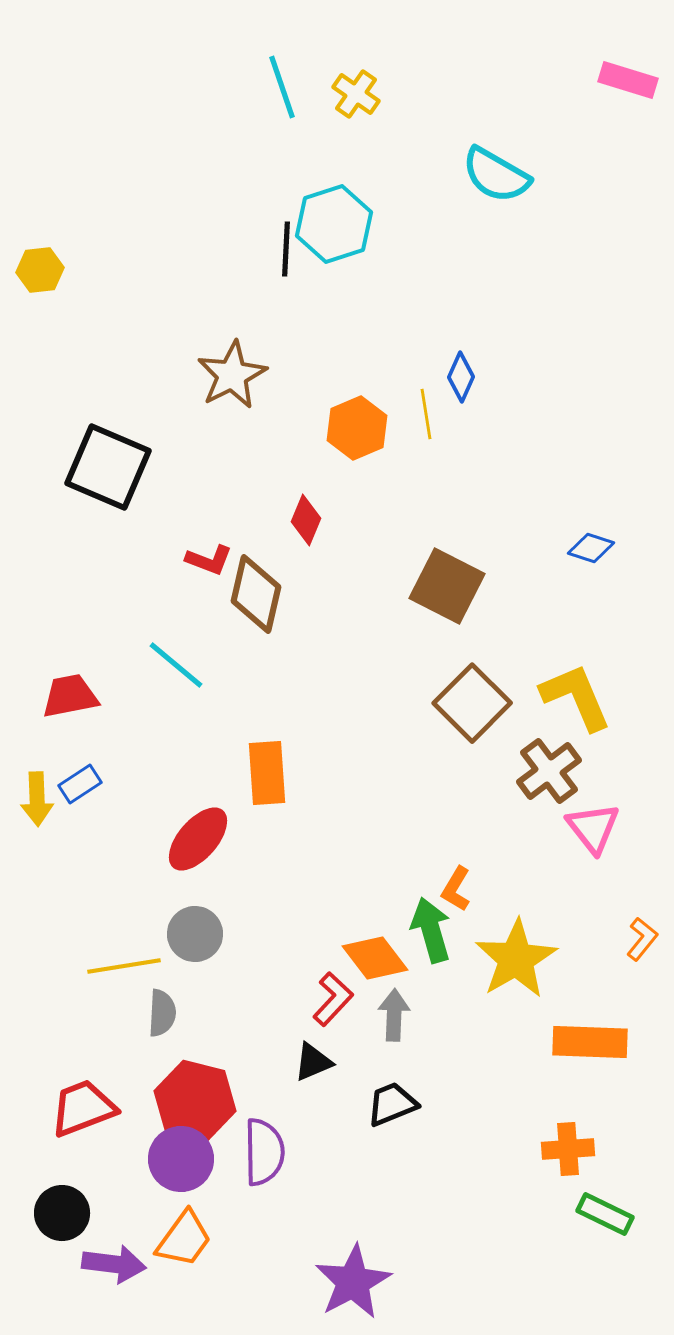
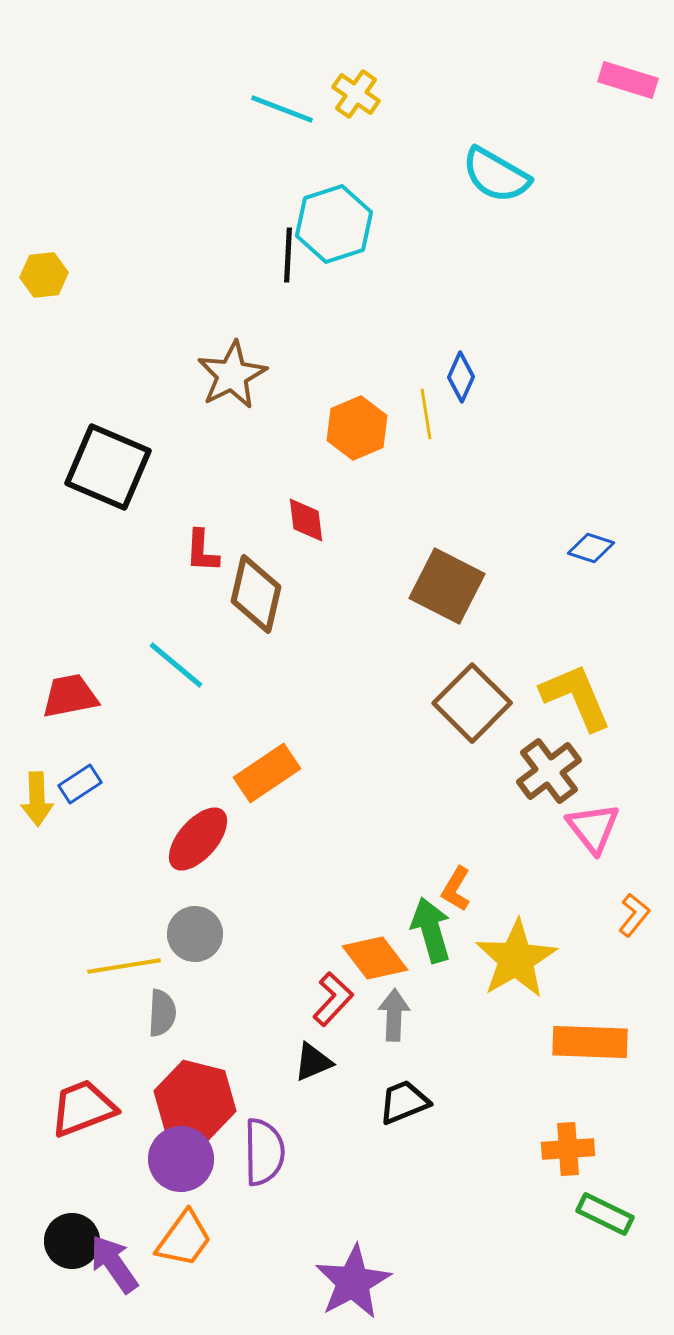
cyan line at (282, 87): moved 22 px down; rotated 50 degrees counterclockwise
black line at (286, 249): moved 2 px right, 6 px down
yellow hexagon at (40, 270): moved 4 px right, 5 px down
red diamond at (306, 520): rotated 30 degrees counterclockwise
red L-shape at (209, 560): moved 7 px left, 9 px up; rotated 72 degrees clockwise
orange rectangle at (267, 773): rotated 60 degrees clockwise
orange L-shape at (642, 939): moved 8 px left, 24 px up
black trapezoid at (392, 1104): moved 12 px right, 2 px up
black circle at (62, 1213): moved 10 px right, 28 px down
purple arrow at (114, 1264): rotated 132 degrees counterclockwise
